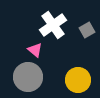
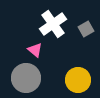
white cross: moved 1 px up
gray square: moved 1 px left, 1 px up
gray circle: moved 2 px left, 1 px down
